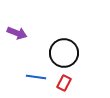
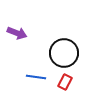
red rectangle: moved 1 px right, 1 px up
